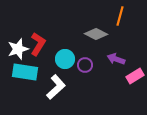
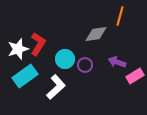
gray diamond: rotated 35 degrees counterclockwise
purple arrow: moved 1 px right, 3 px down
cyan rectangle: moved 4 px down; rotated 45 degrees counterclockwise
